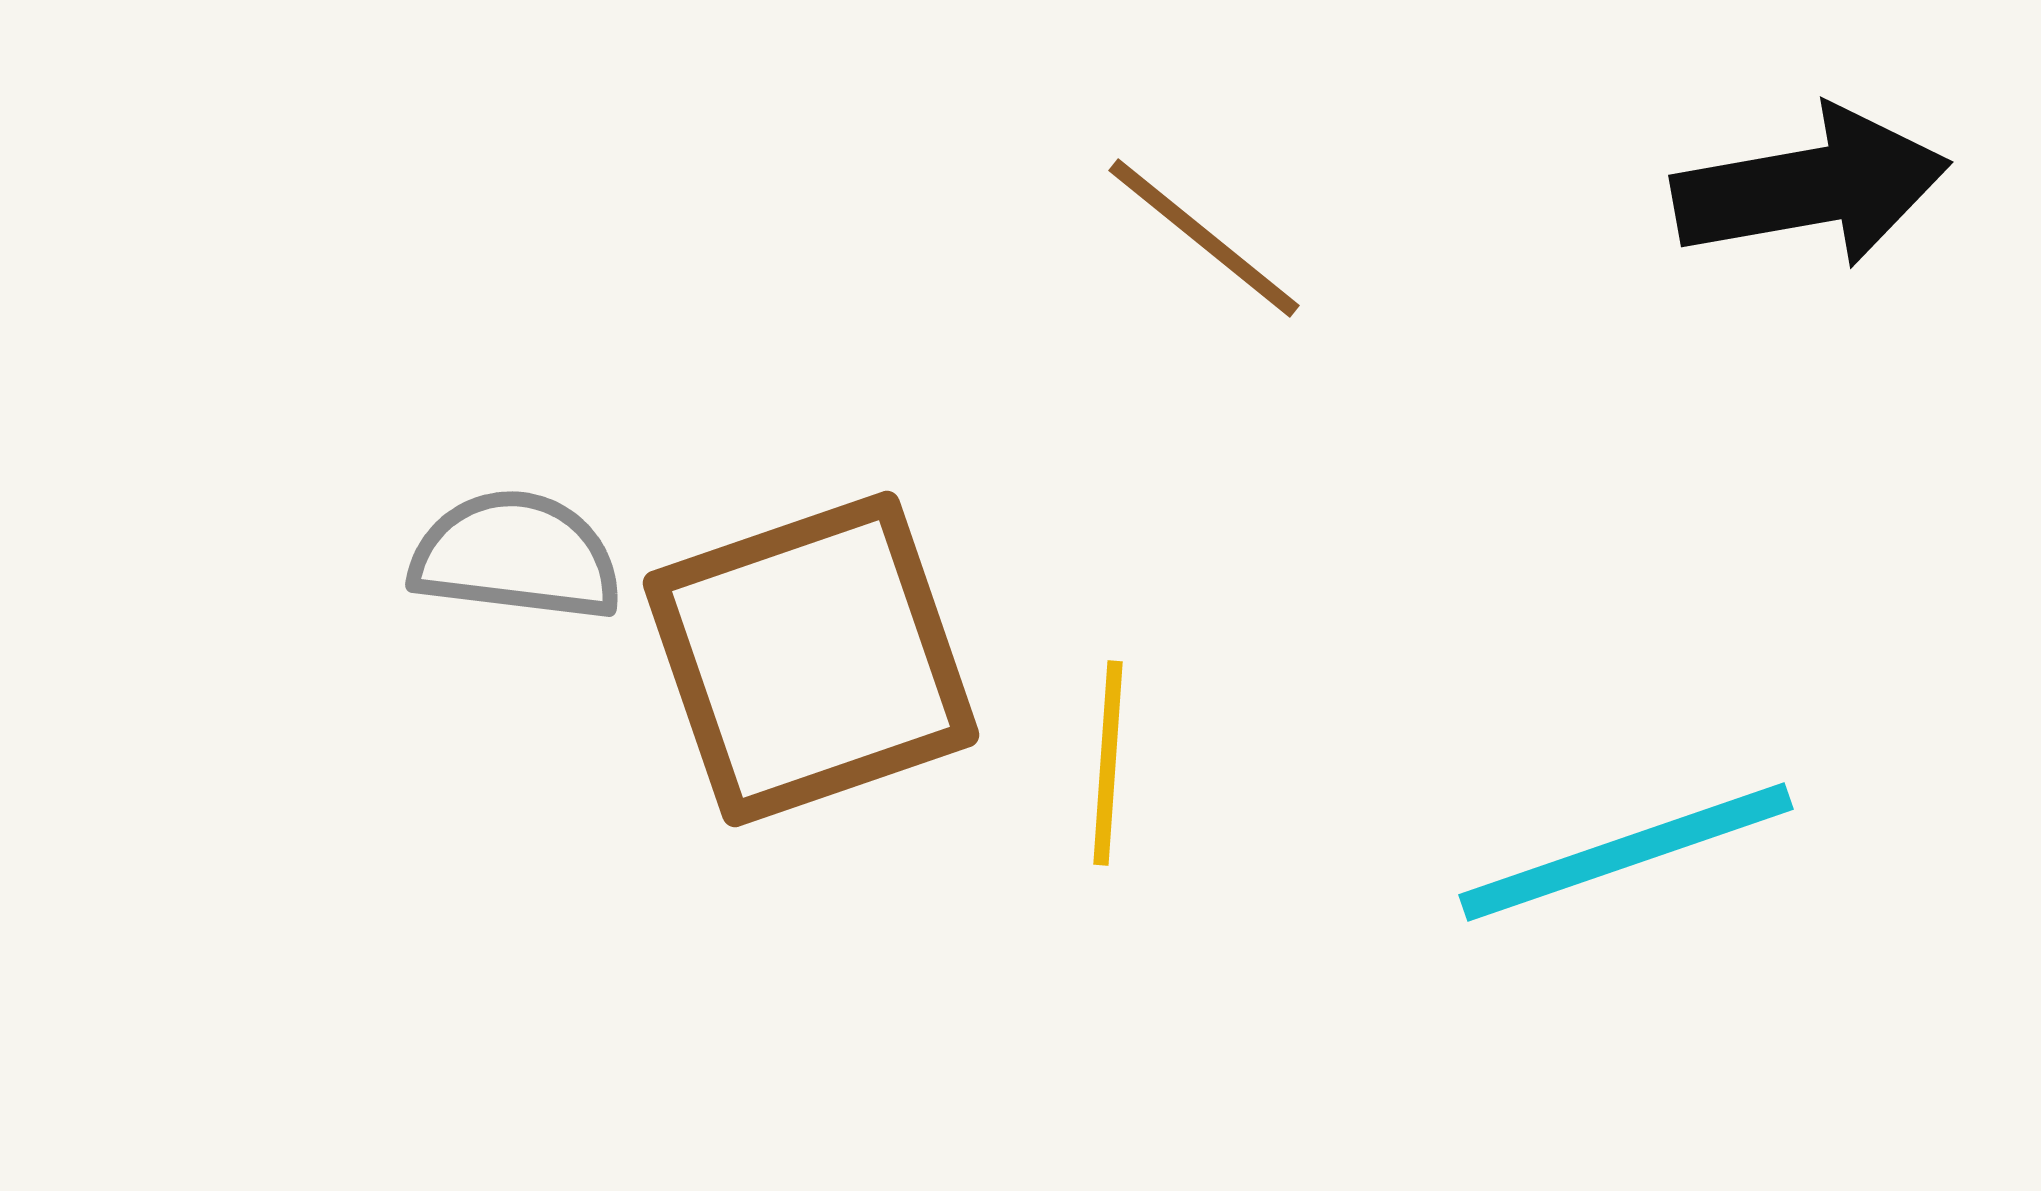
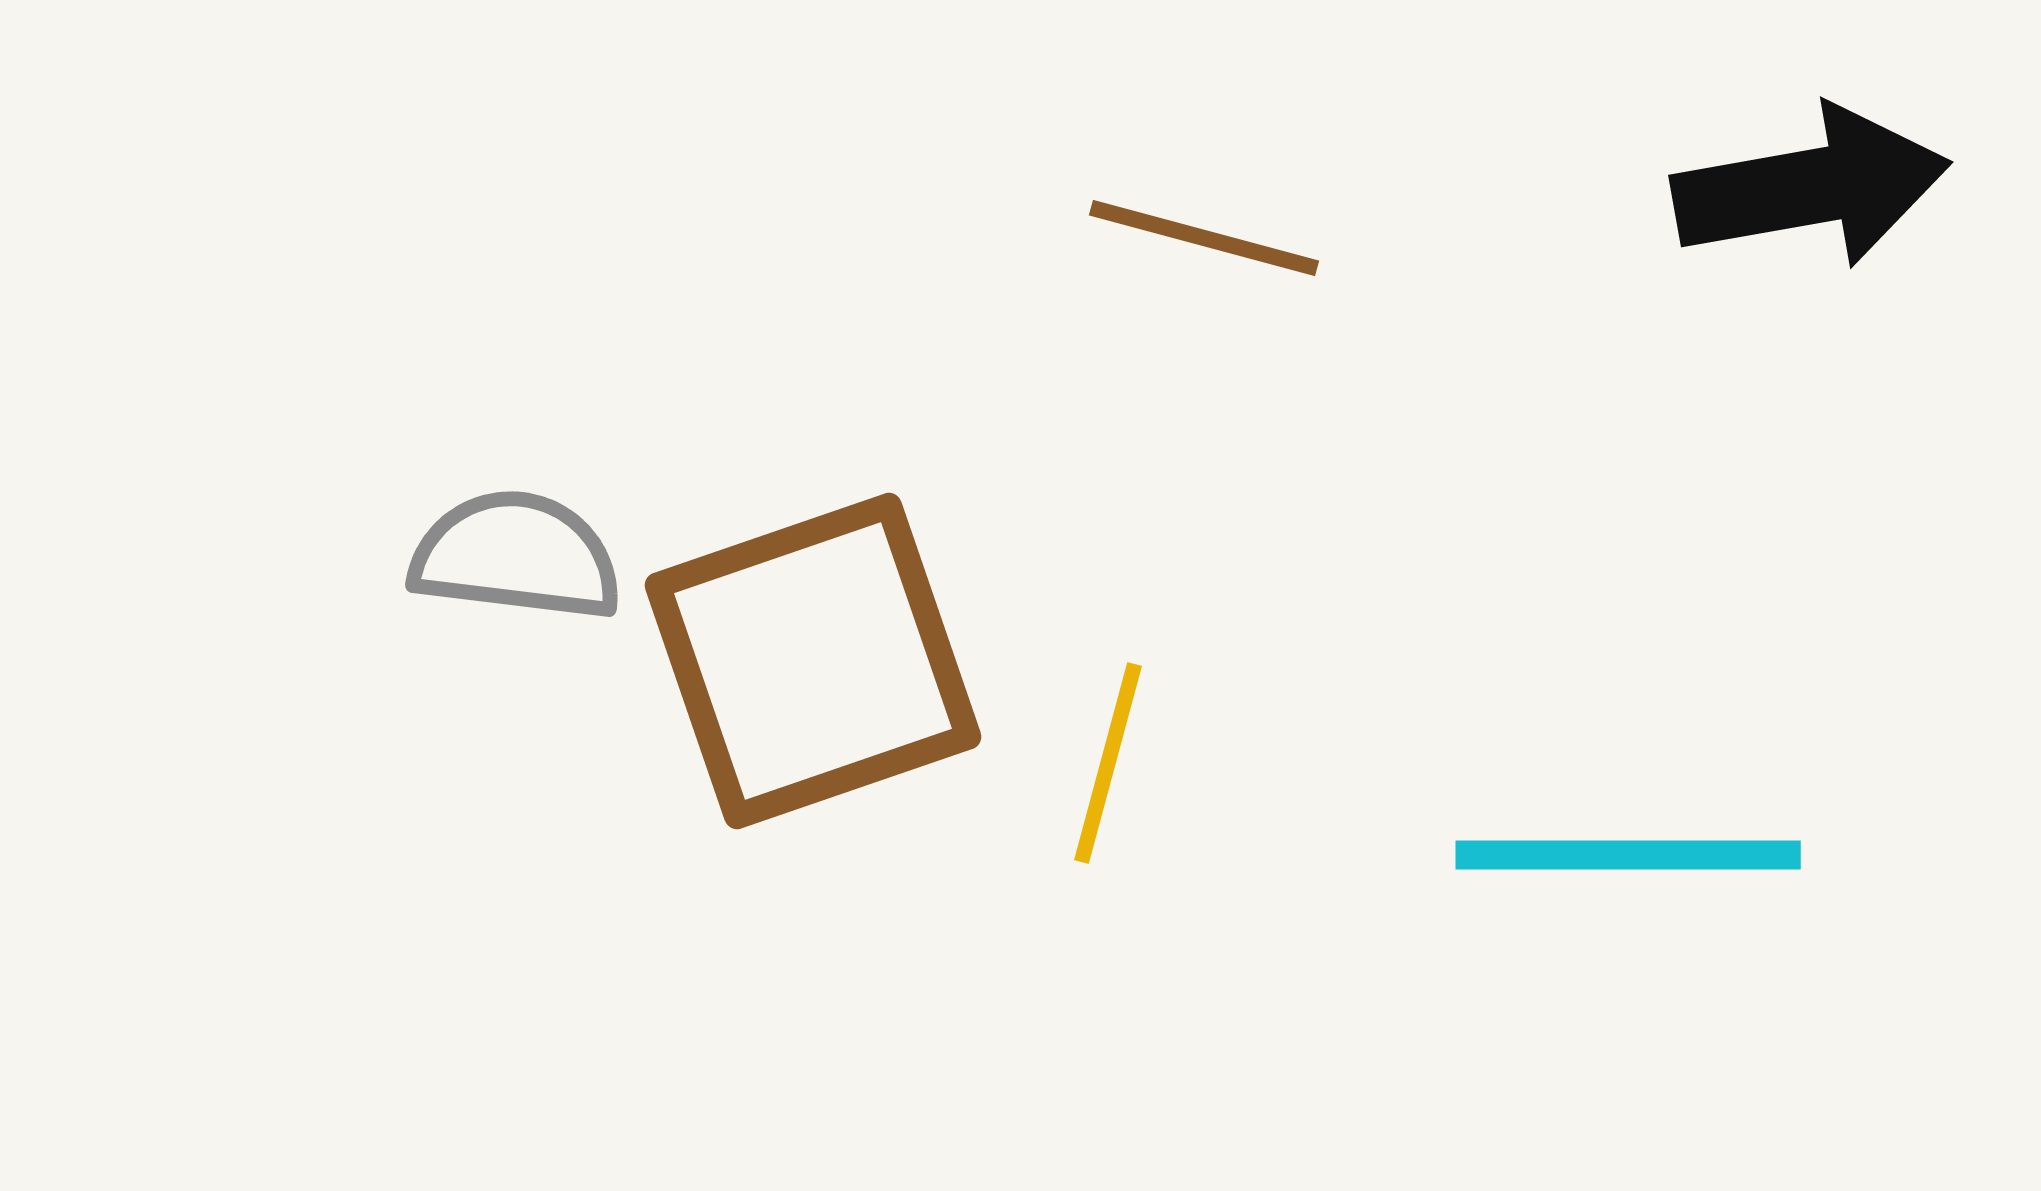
brown line: rotated 24 degrees counterclockwise
brown square: moved 2 px right, 2 px down
yellow line: rotated 11 degrees clockwise
cyan line: moved 2 px right, 3 px down; rotated 19 degrees clockwise
